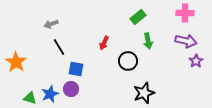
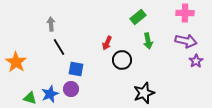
gray arrow: rotated 104 degrees clockwise
red arrow: moved 3 px right
black circle: moved 6 px left, 1 px up
